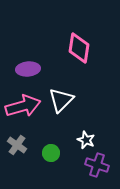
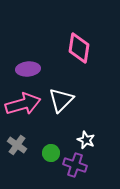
pink arrow: moved 2 px up
purple cross: moved 22 px left
